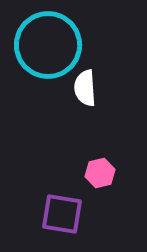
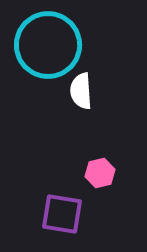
white semicircle: moved 4 px left, 3 px down
